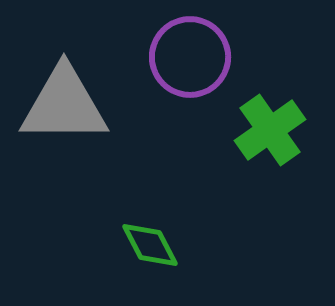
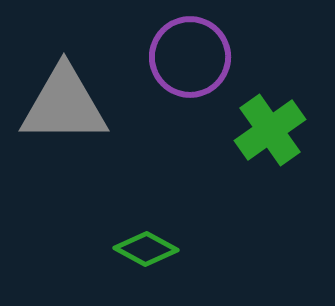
green diamond: moved 4 px left, 4 px down; rotated 34 degrees counterclockwise
